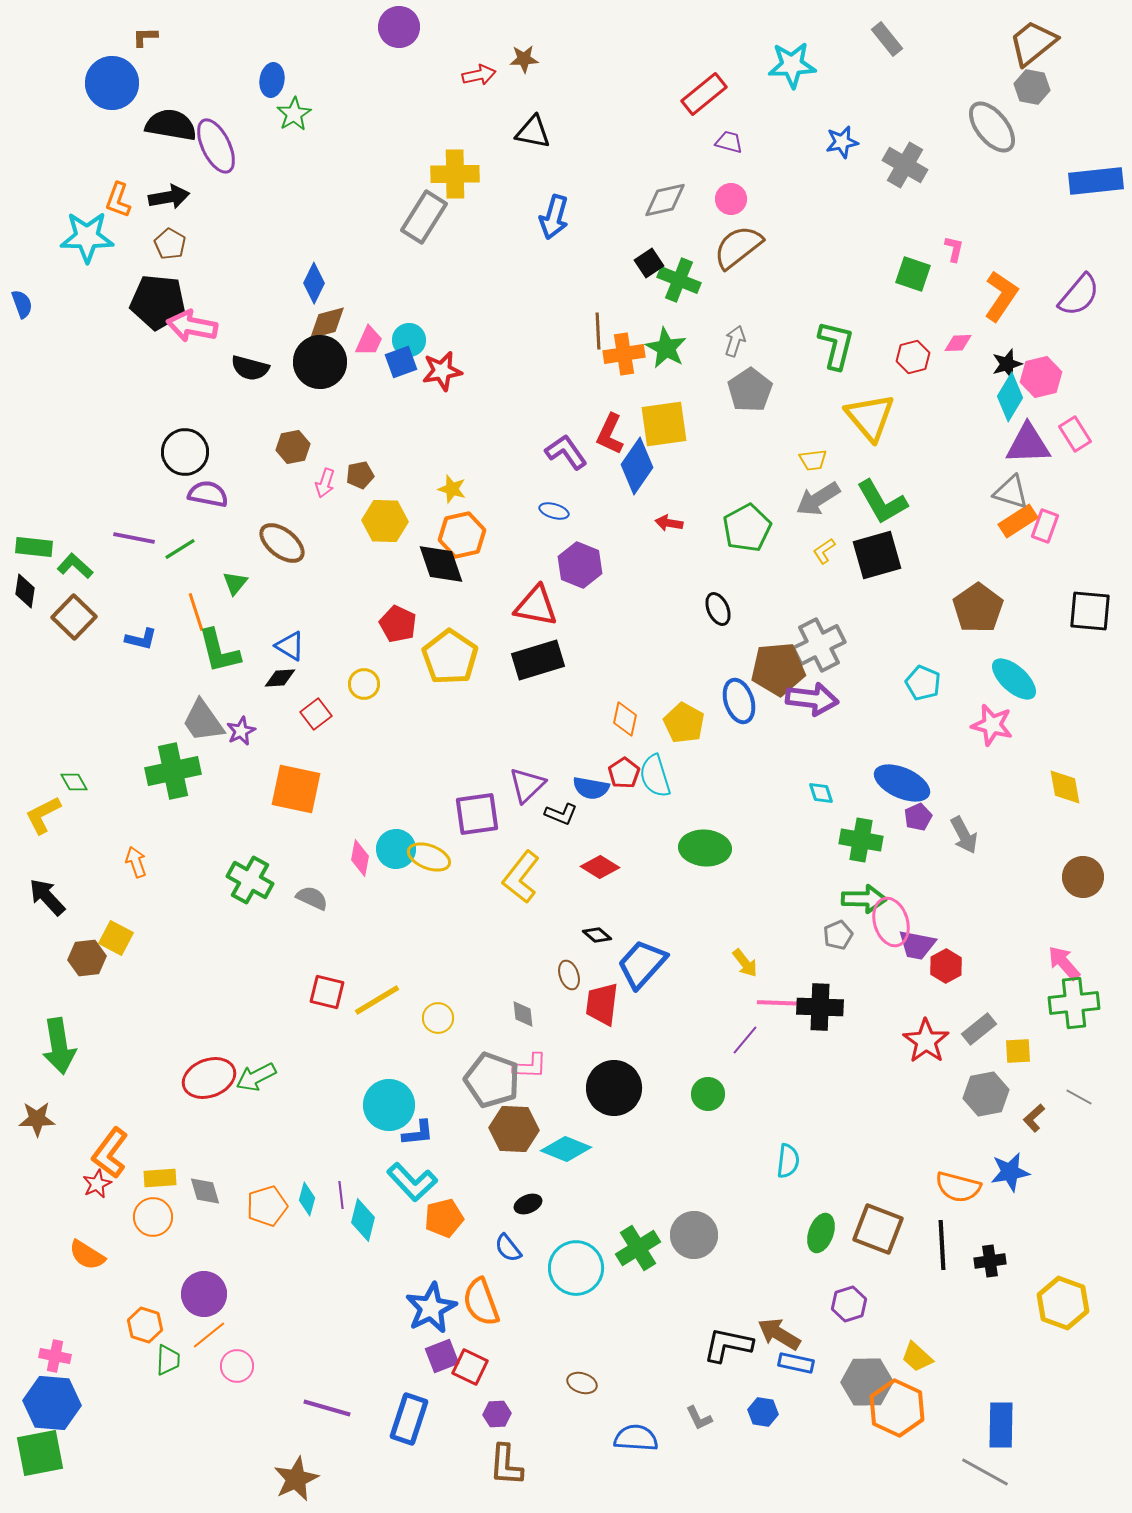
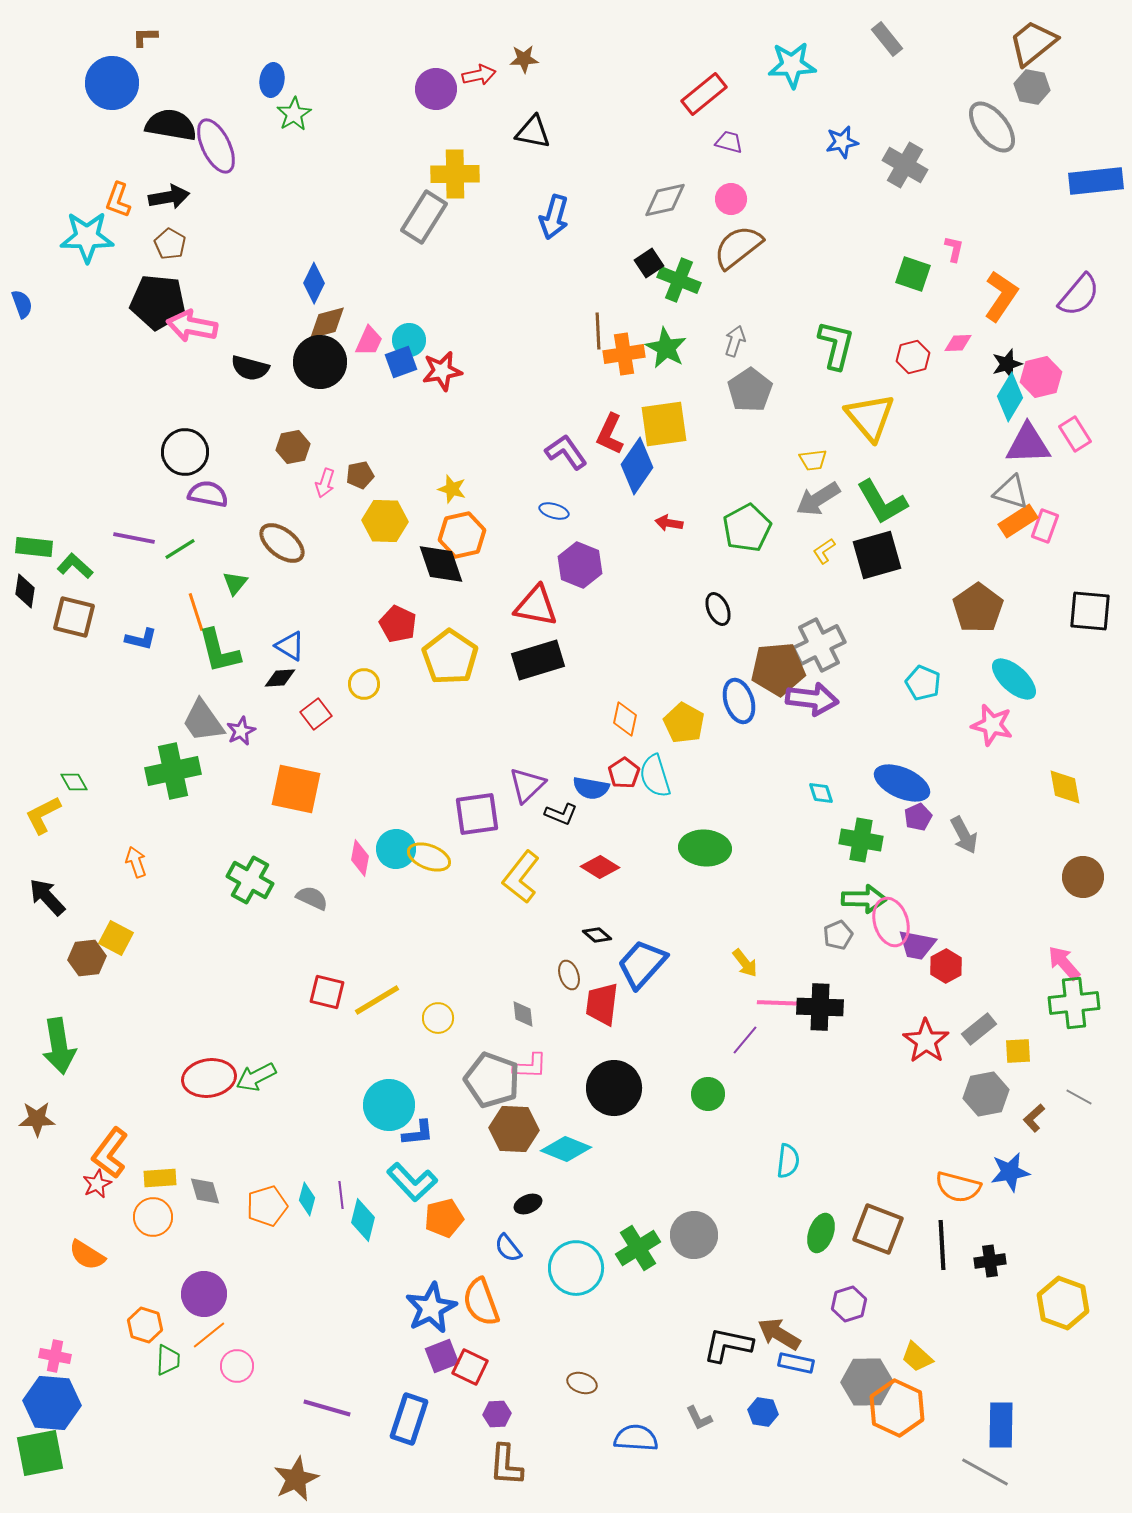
purple circle at (399, 27): moved 37 px right, 62 px down
brown square at (74, 617): rotated 30 degrees counterclockwise
red ellipse at (209, 1078): rotated 12 degrees clockwise
